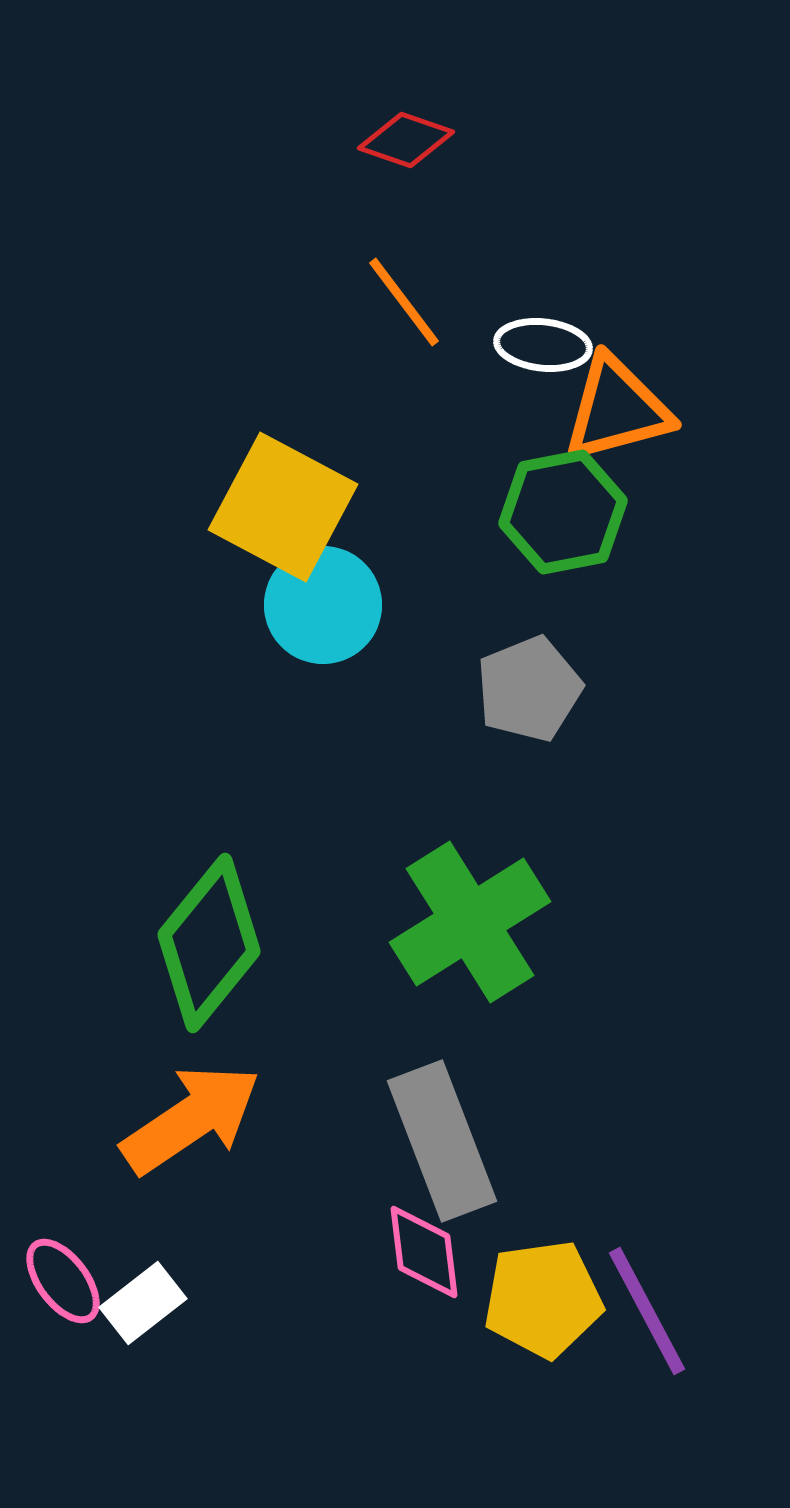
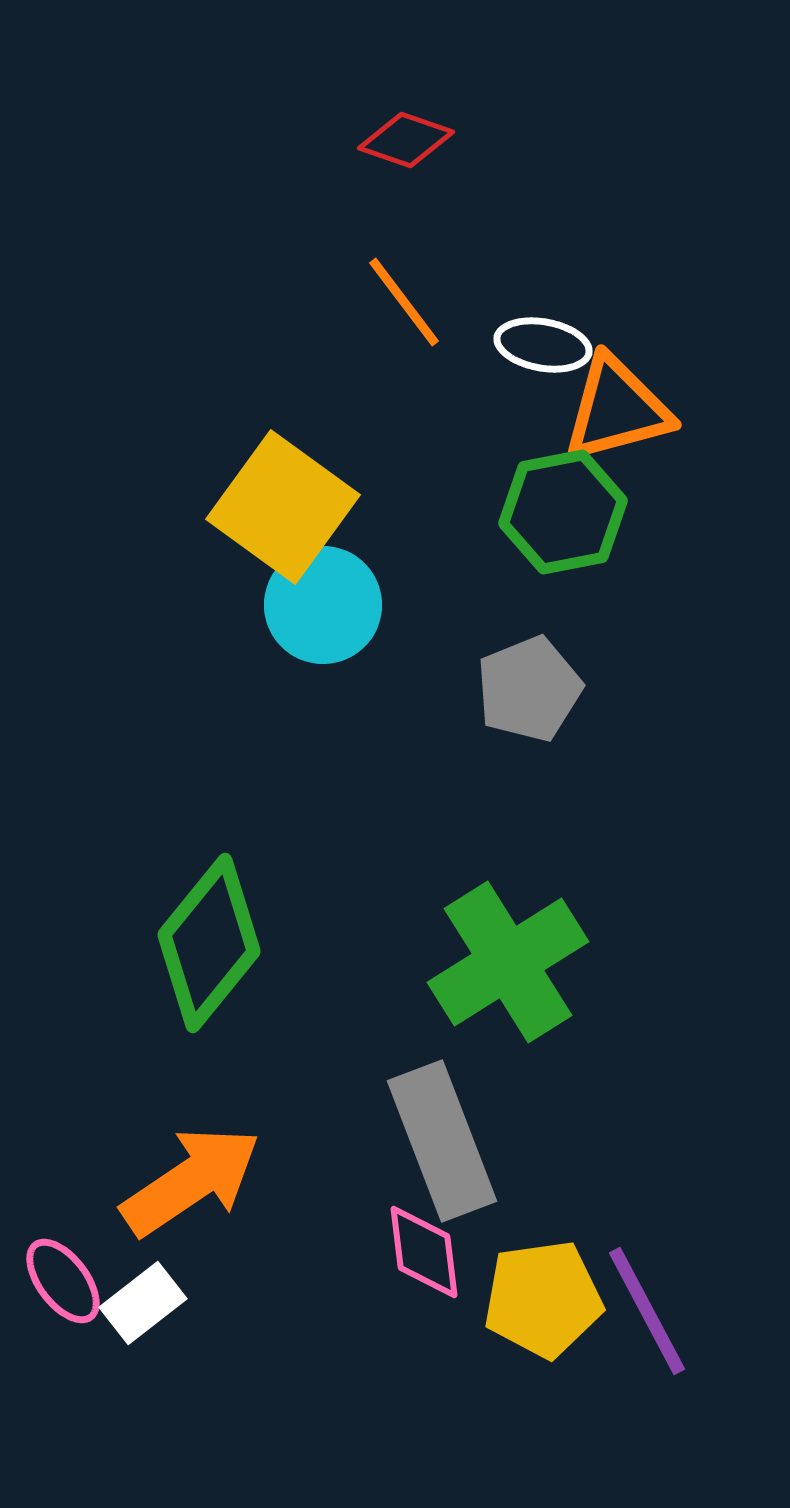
white ellipse: rotated 4 degrees clockwise
yellow square: rotated 8 degrees clockwise
green cross: moved 38 px right, 40 px down
orange arrow: moved 62 px down
